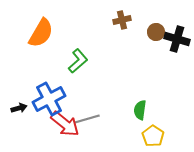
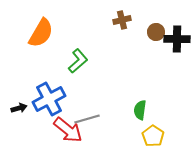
black cross: rotated 15 degrees counterclockwise
red arrow: moved 3 px right, 6 px down
